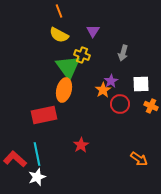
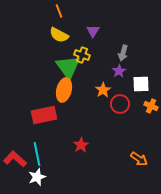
purple star: moved 8 px right, 10 px up
